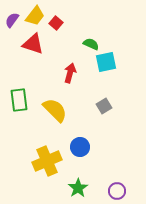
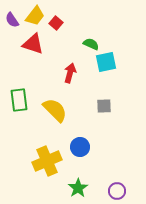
purple semicircle: rotated 70 degrees counterclockwise
gray square: rotated 28 degrees clockwise
